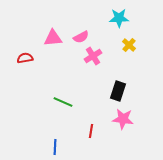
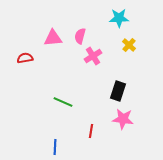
pink semicircle: moved 1 px left, 1 px up; rotated 133 degrees clockwise
